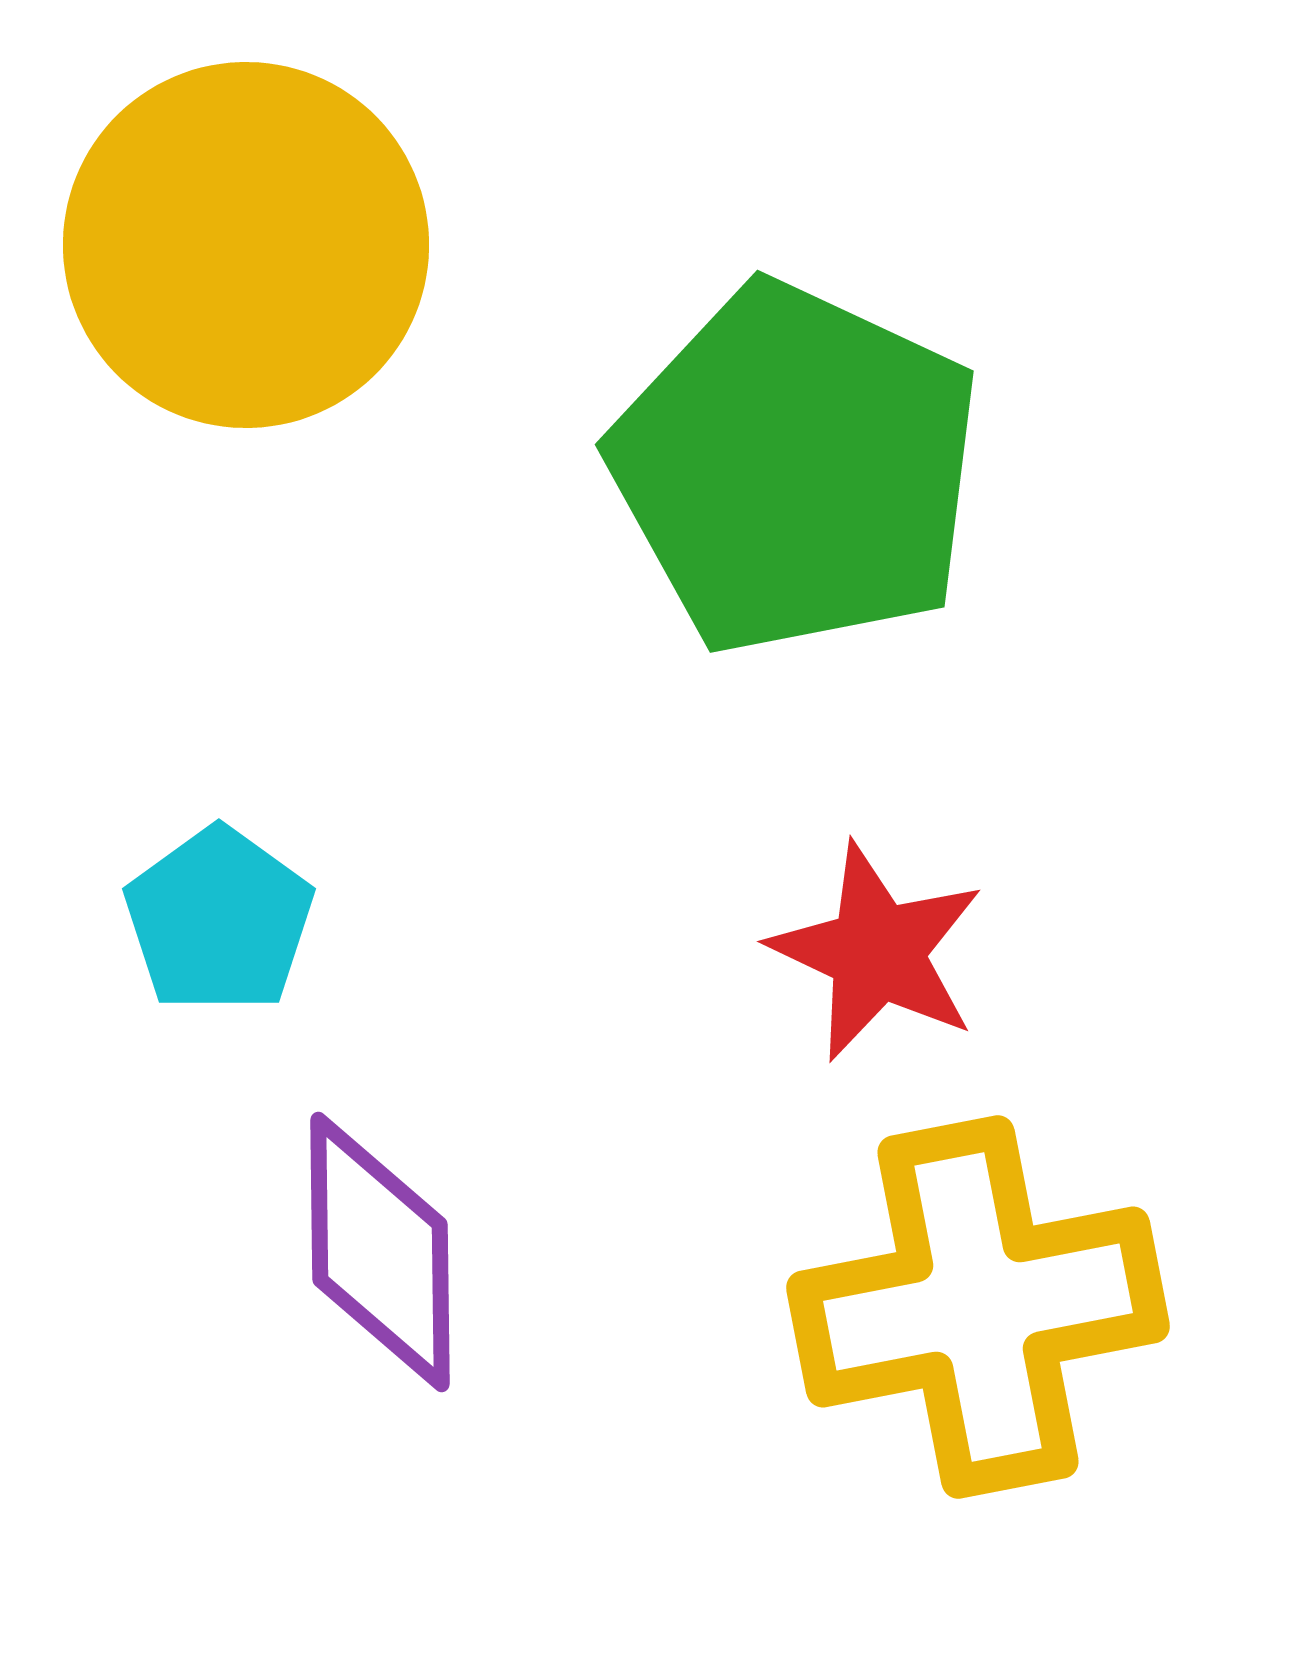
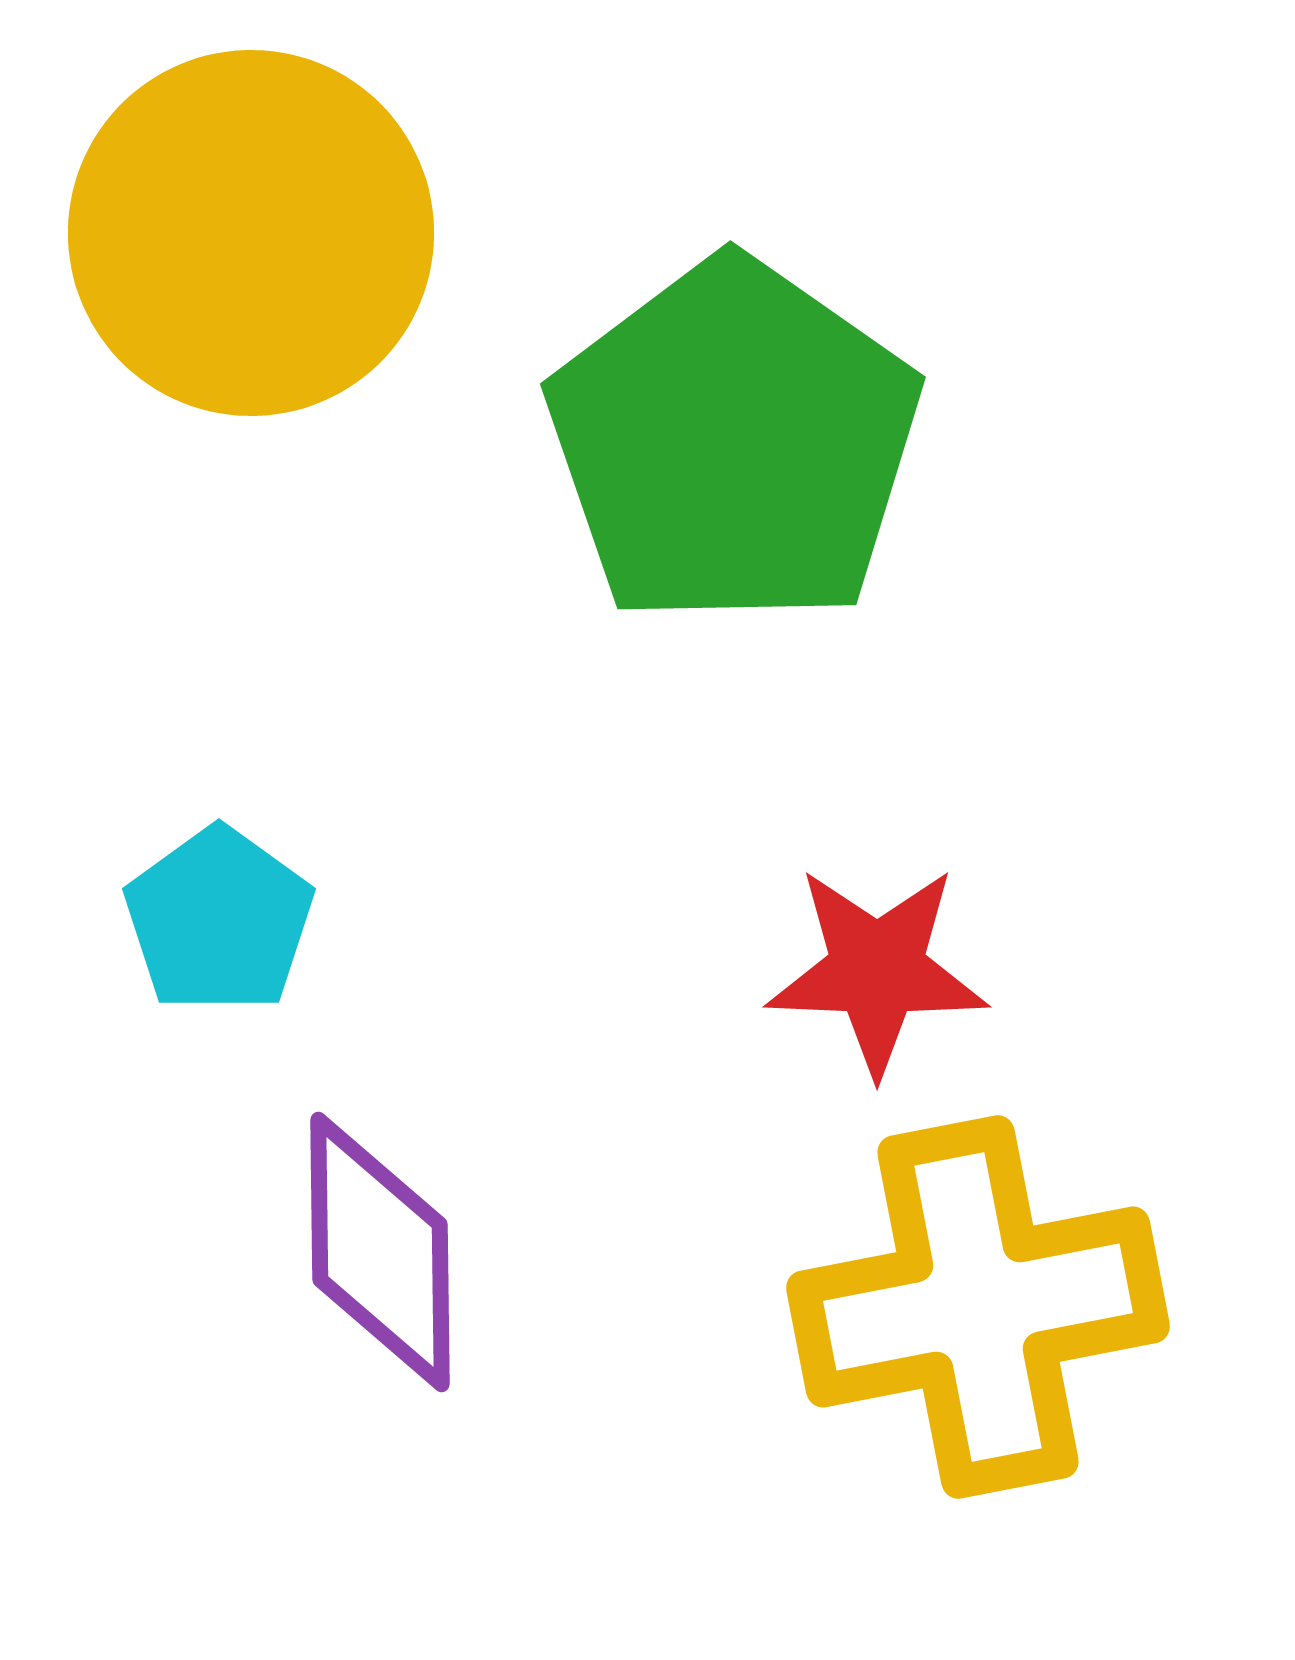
yellow circle: moved 5 px right, 12 px up
green pentagon: moved 62 px left, 26 px up; rotated 10 degrees clockwise
red star: moved 18 px down; rotated 23 degrees counterclockwise
